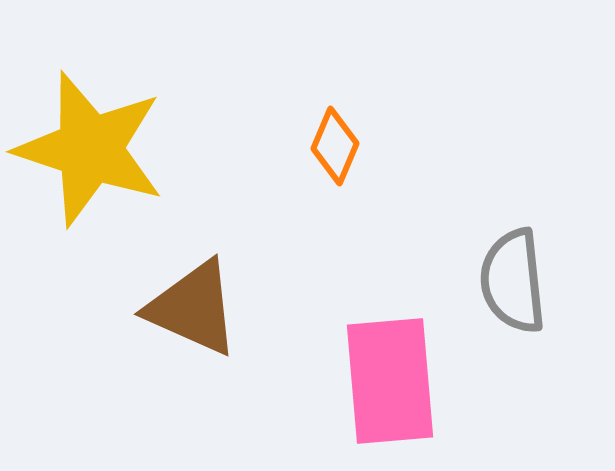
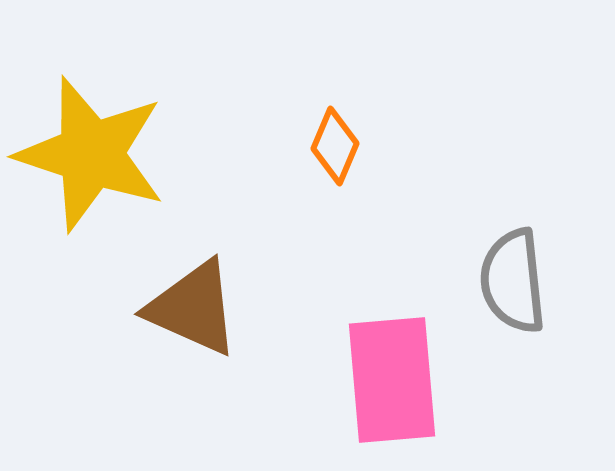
yellow star: moved 1 px right, 5 px down
pink rectangle: moved 2 px right, 1 px up
